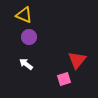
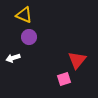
white arrow: moved 13 px left, 6 px up; rotated 56 degrees counterclockwise
